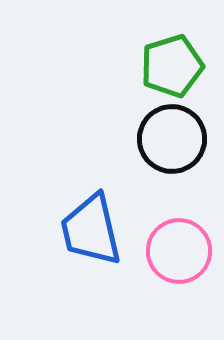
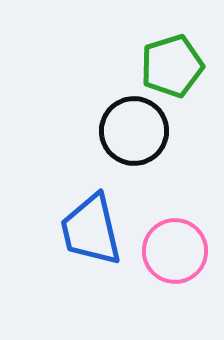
black circle: moved 38 px left, 8 px up
pink circle: moved 4 px left
